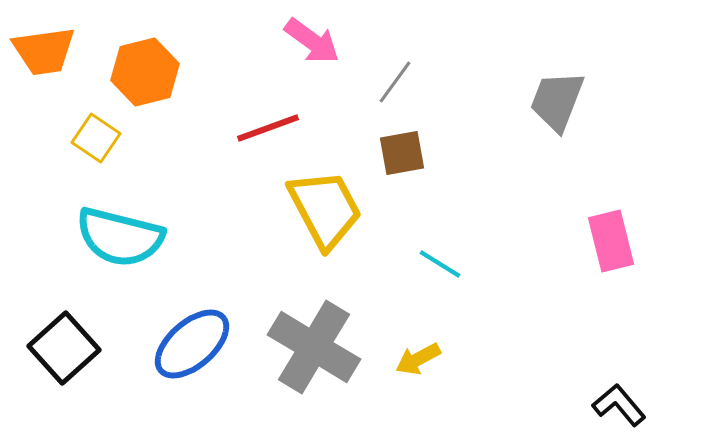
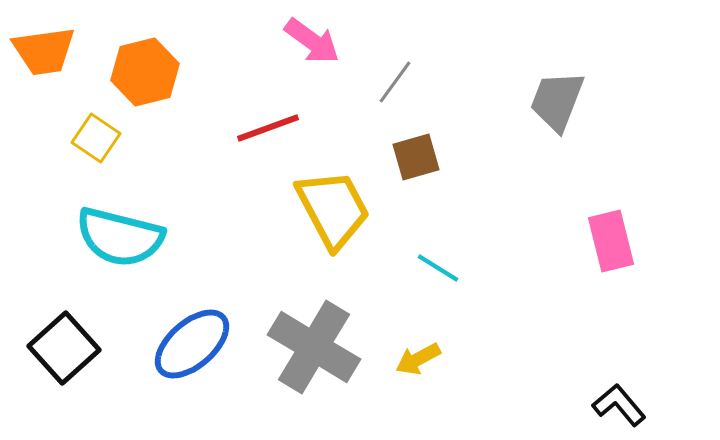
brown square: moved 14 px right, 4 px down; rotated 6 degrees counterclockwise
yellow trapezoid: moved 8 px right
cyan line: moved 2 px left, 4 px down
